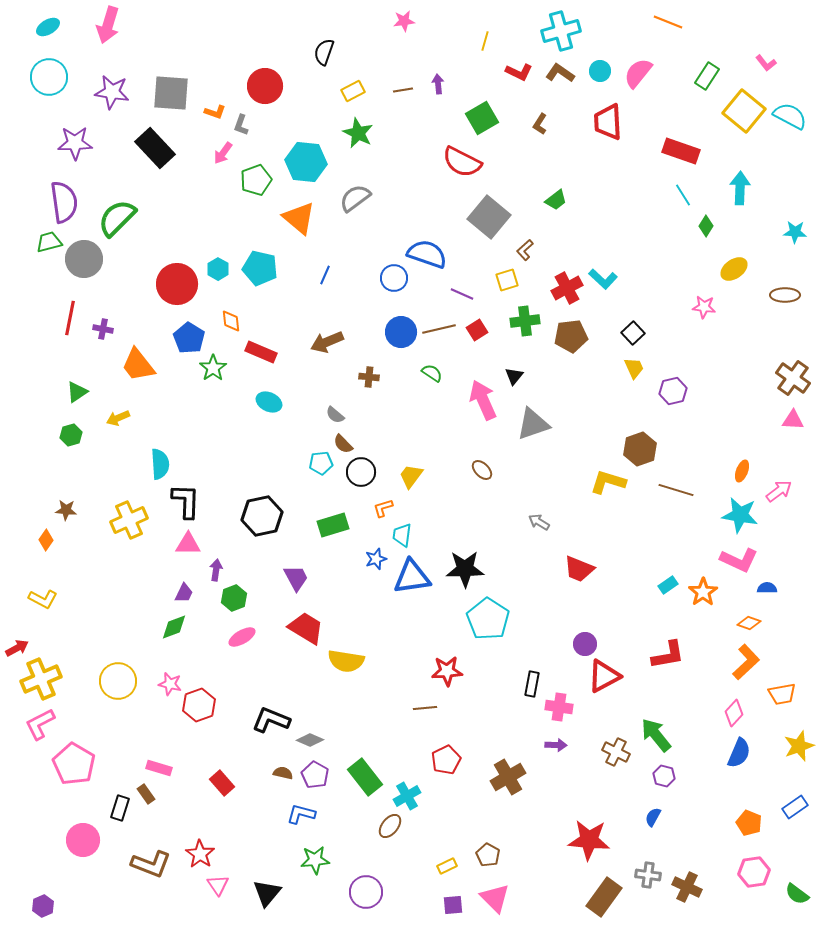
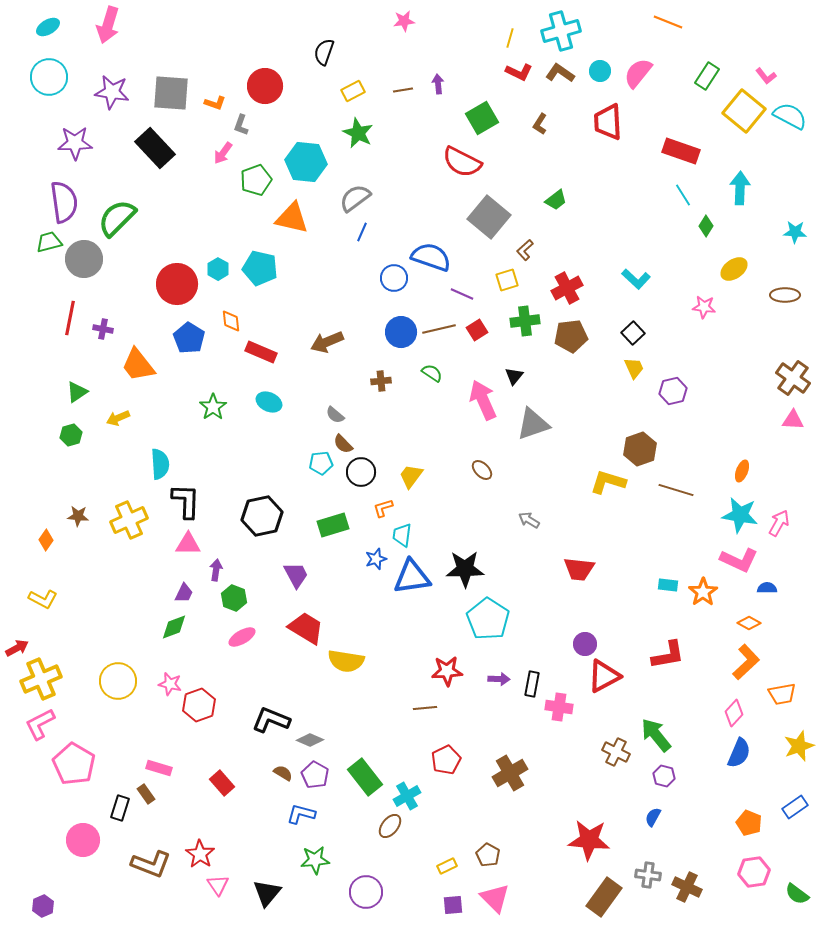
yellow line at (485, 41): moved 25 px right, 3 px up
pink L-shape at (766, 63): moved 13 px down
orange L-shape at (215, 112): moved 9 px up
orange triangle at (299, 218): moved 7 px left; rotated 27 degrees counterclockwise
blue semicircle at (427, 254): moved 4 px right, 3 px down
blue line at (325, 275): moved 37 px right, 43 px up
cyan L-shape at (603, 279): moved 33 px right
green star at (213, 368): moved 39 px down
brown cross at (369, 377): moved 12 px right, 4 px down; rotated 12 degrees counterclockwise
pink arrow at (779, 491): moved 32 px down; rotated 24 degrees counterclockwise
brown star at (66, 510): moved 12 px right, 6 px down
gray arrow at (539, 522): moved 10 px left, 2 px up
red trapezoid at (579, 569): rotated 16 degrees counterclockwise
purple trapezoid at (296, 578): moved 3 px up
cyan rectangle at (668, 585): rotated 42 degrees clockwise
green hexagon at (234, 598): rotated 20 degrees counterclockwise
orange diamond at (749, 623): rotated 10 degrees clockwise
purple arrow at (556, 745): moved 57 px left, 66 px up
brown semicircle at (283, 773): rotated 18 degrees clockwise
brown cross at (508, 777): moved 2 px right, 4 px up
